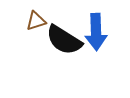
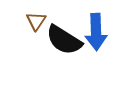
brown triangle: rotated 40 degrees counterclockwise
